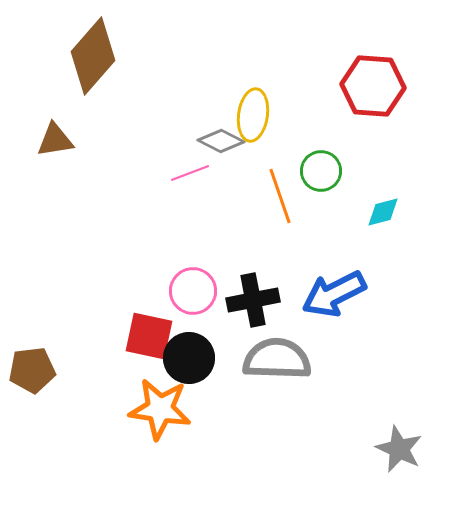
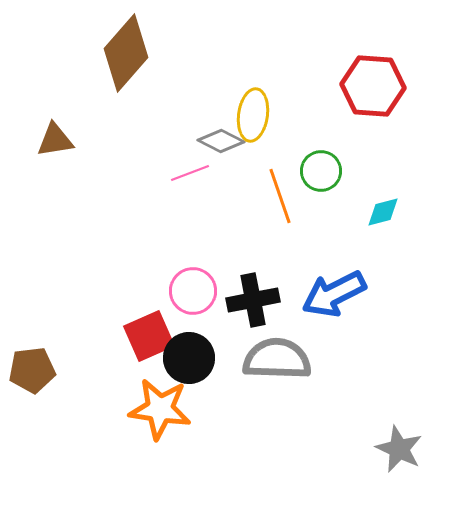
brown diamond: moved 33 px right, 3 px up
red square: rotated 36 degrees counterclockwise
